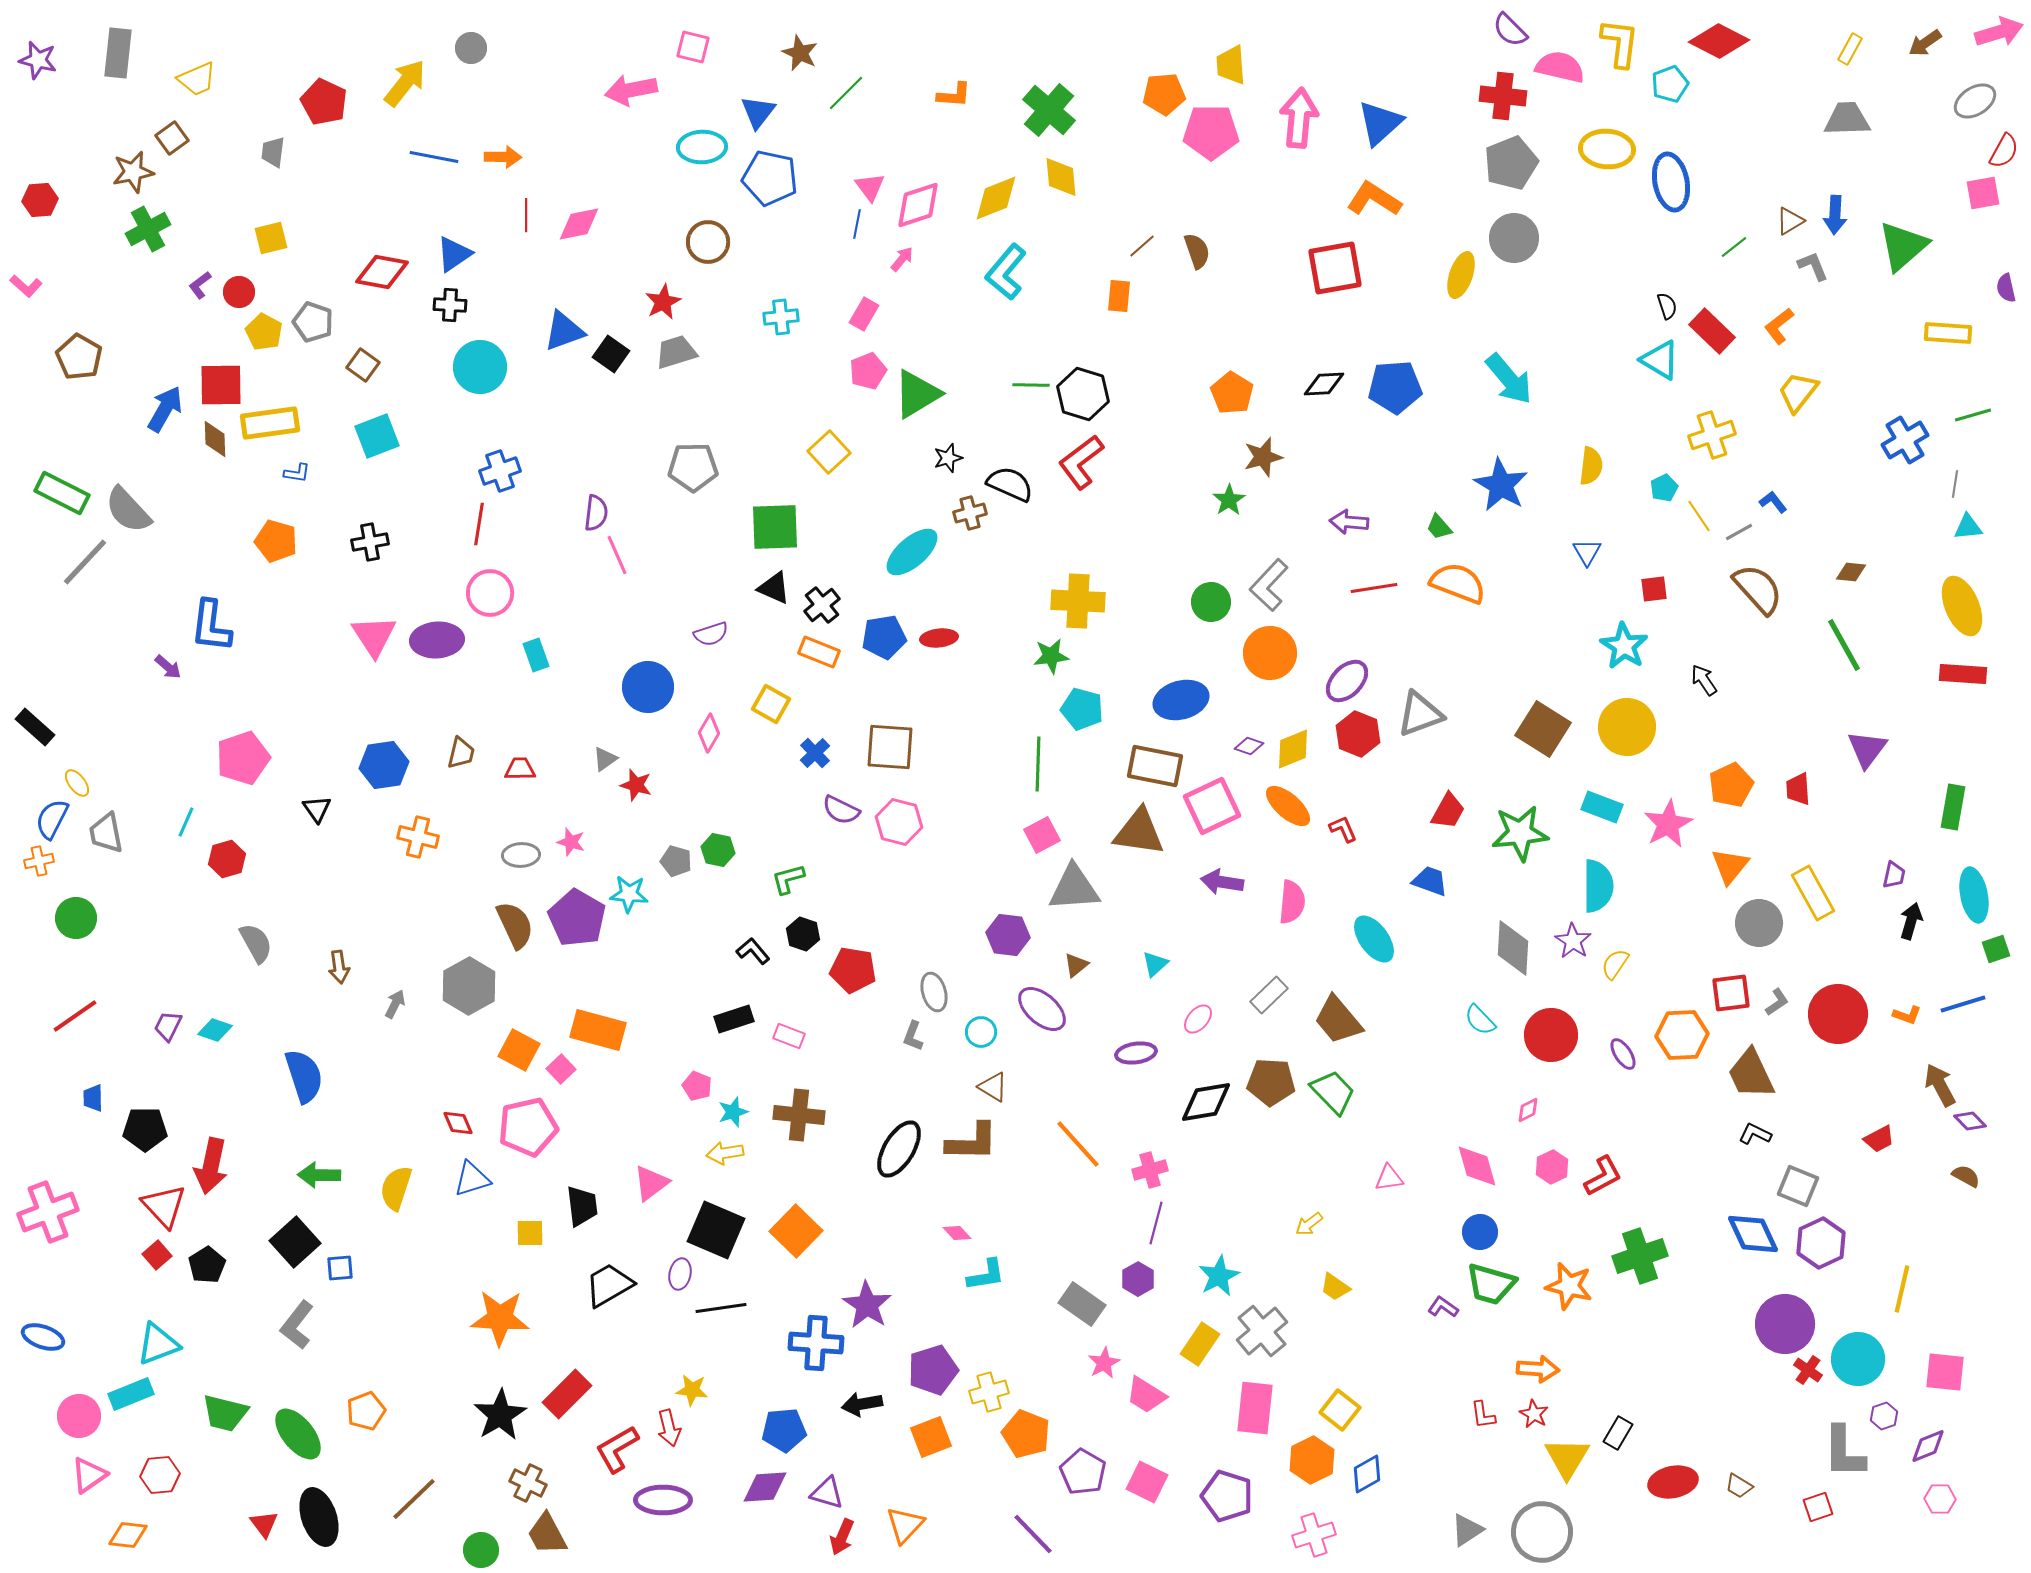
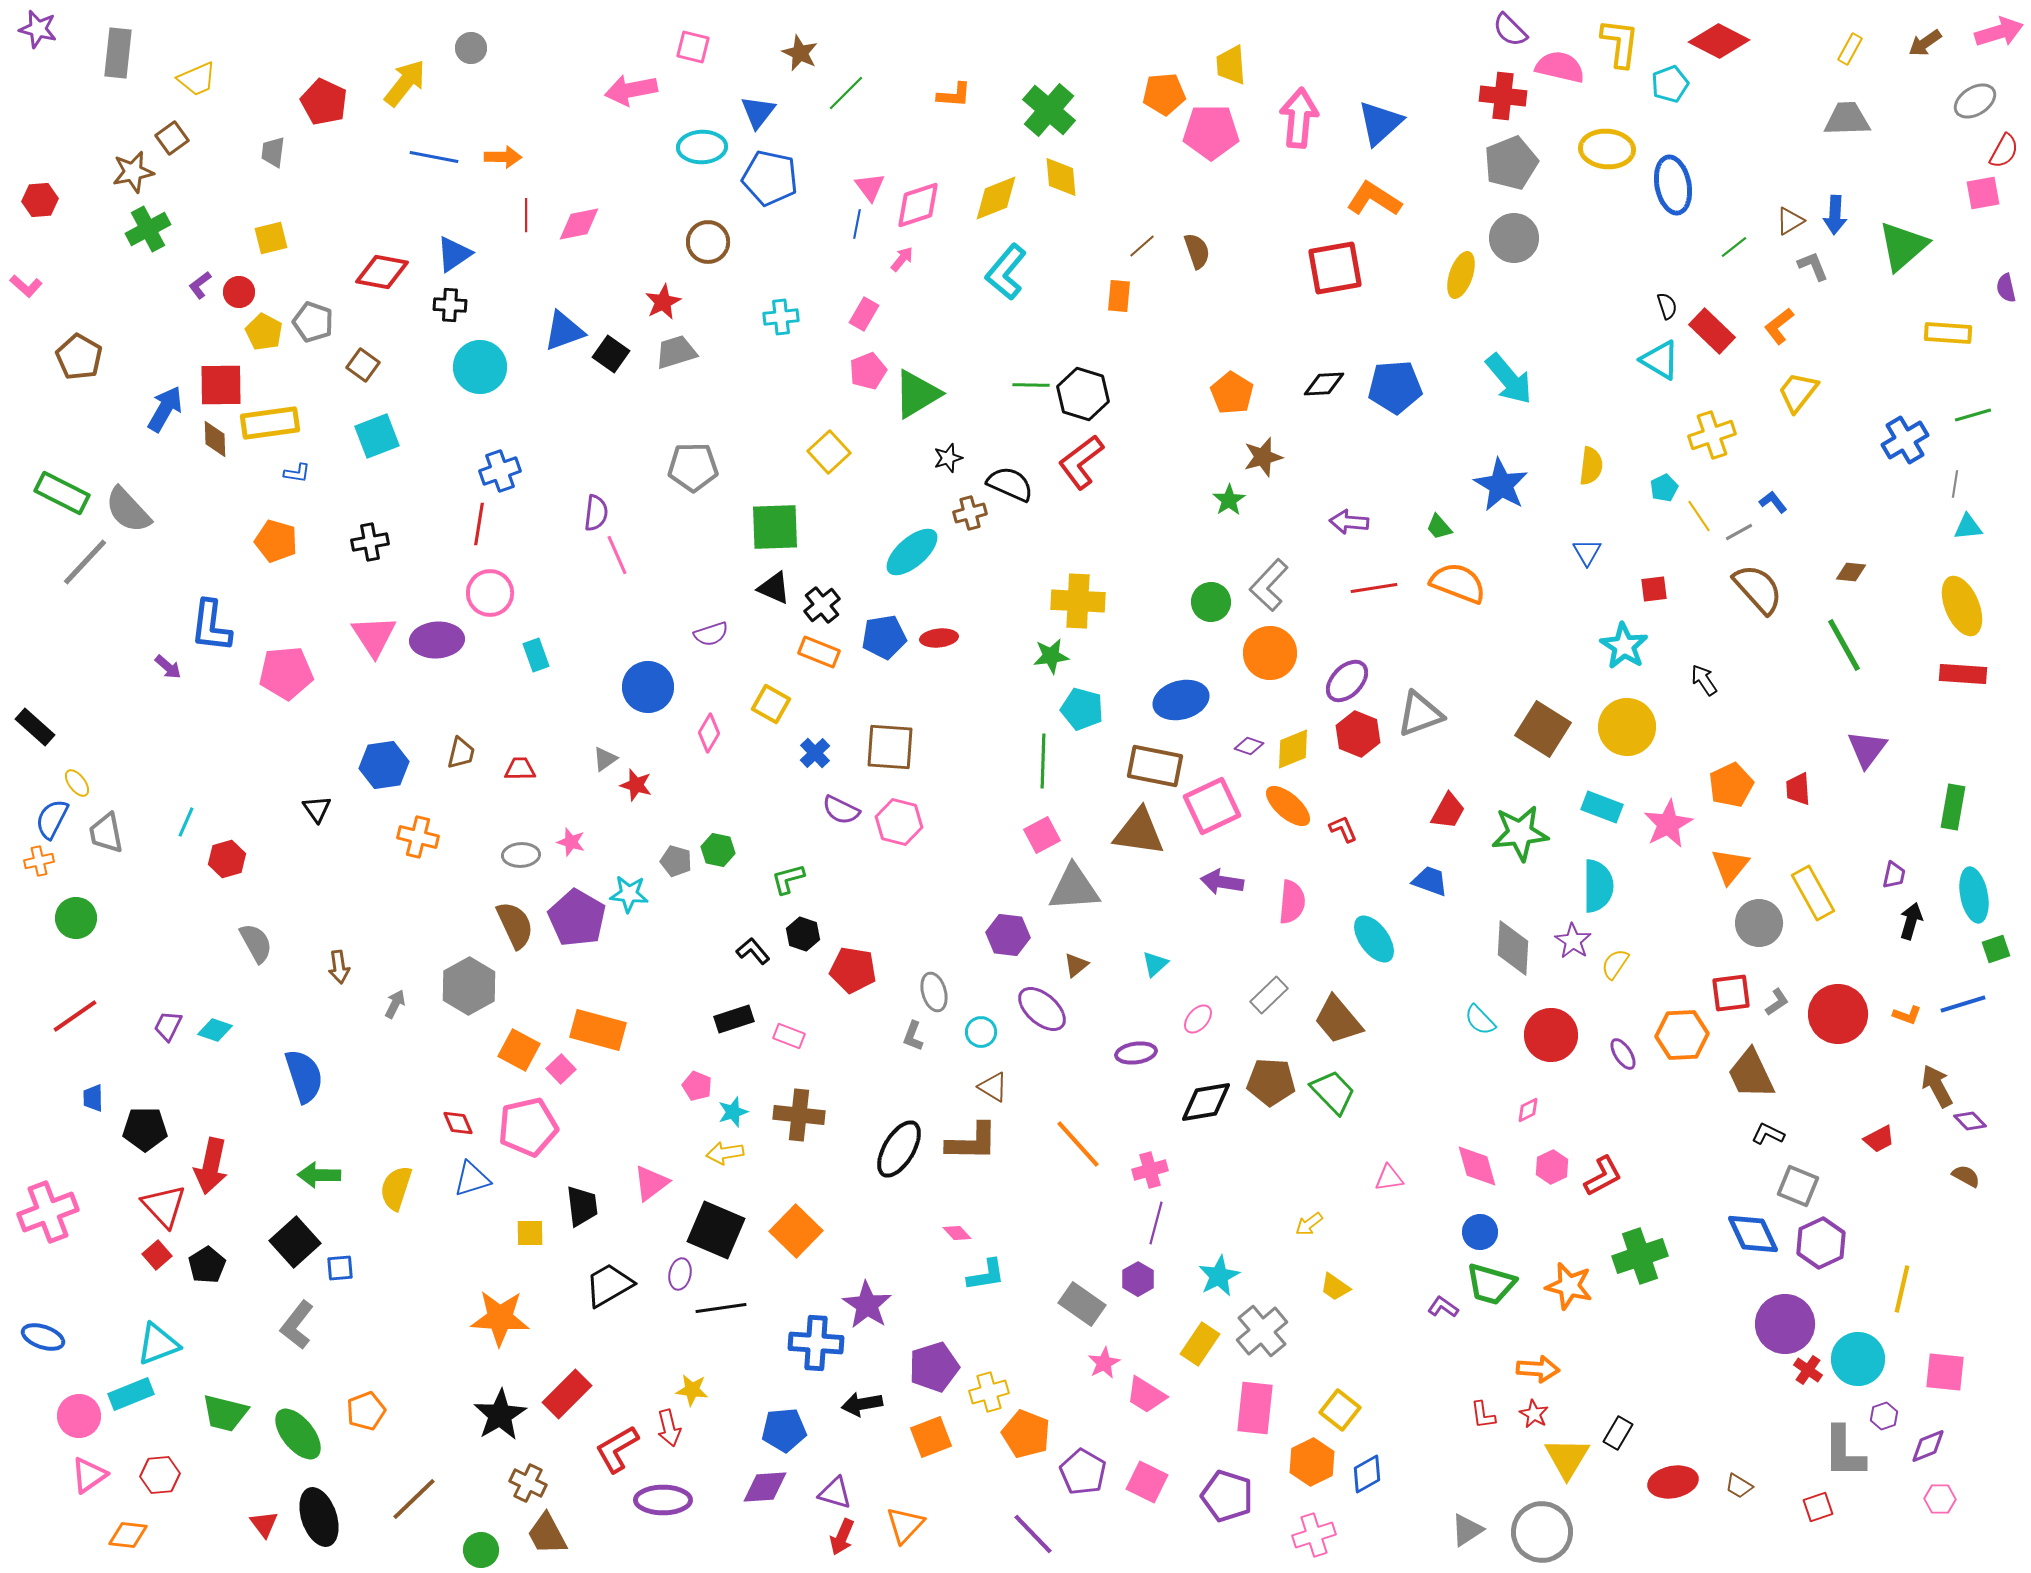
purple star at (38, 60): moved 31 px up
blue ellipse at (1671, 182): moved 2 px right, 3 px down
pink pentagon at (243, 758): moved 43 px right, 85 px up; rotated 14 degrees clockwise
green line at (1038, 764): moved 5 px right, 3 px up
brown arrow at (1940, 1085): moved 3 px left, 1 px down
black L-shape at (1755, 1134): moved 13 px right
purple pentagon at (933, 1370): moved 1 px right, 3 px up
orange hexagon at (1312, 1460): moved 2 px down
purple triangle at (827, 1493): moved 8 px right
